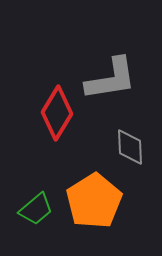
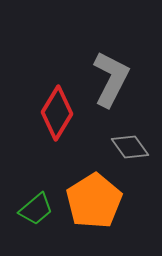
gray L-shape: rotated 54 degrees counterclockwise
gray diamond: rotated 33 degrees counterclockwise
